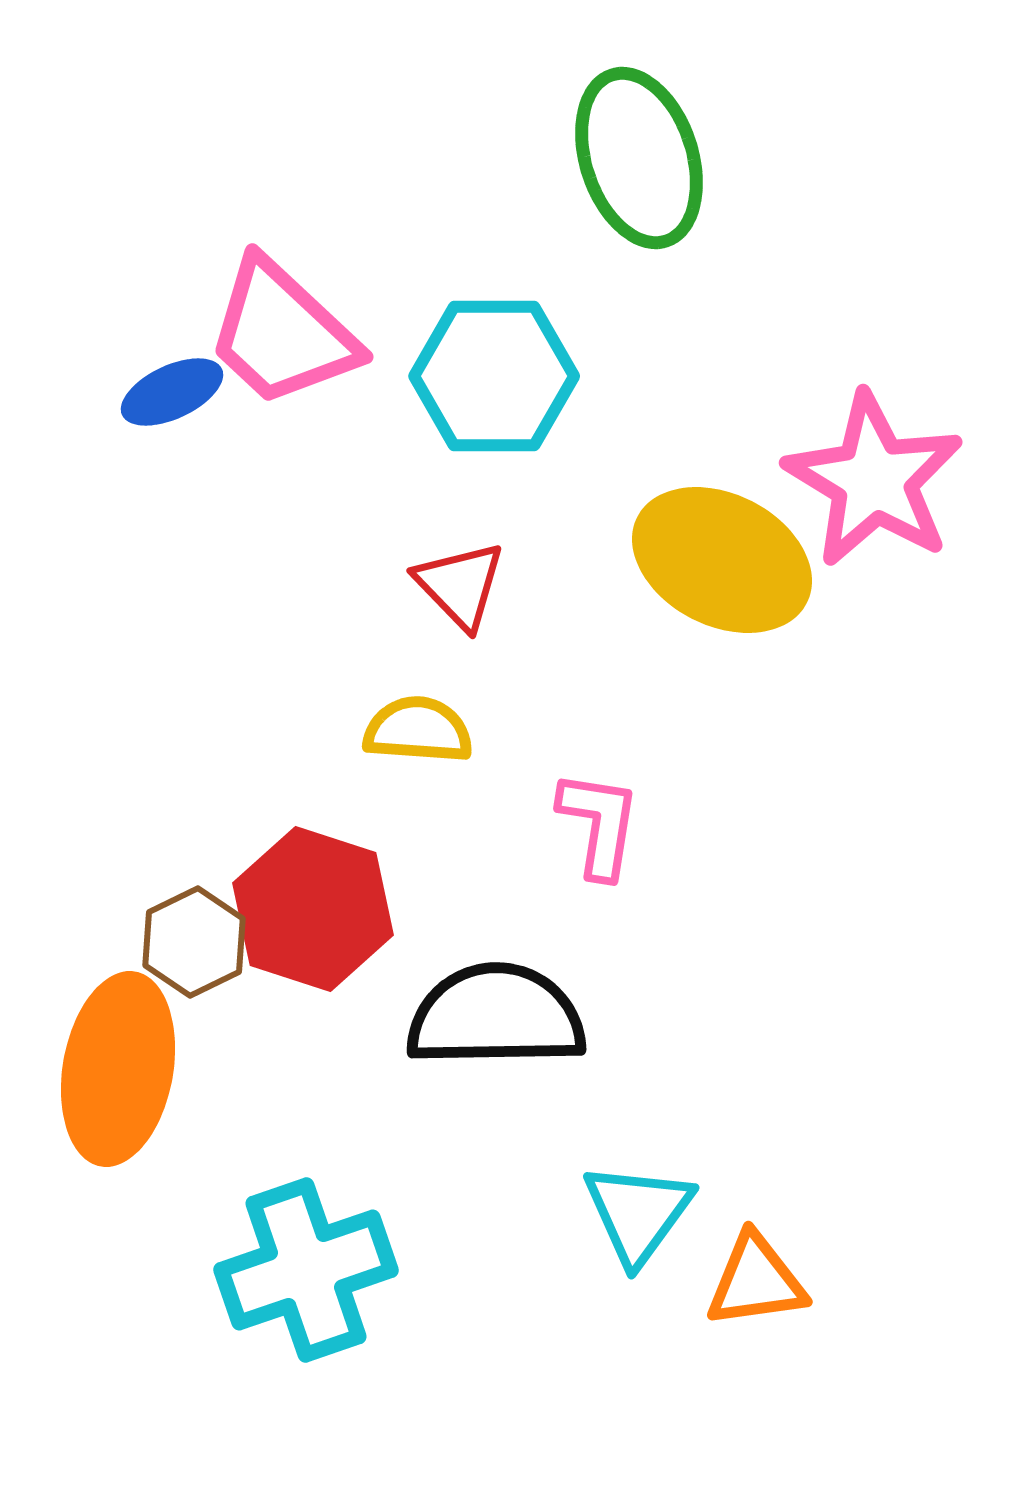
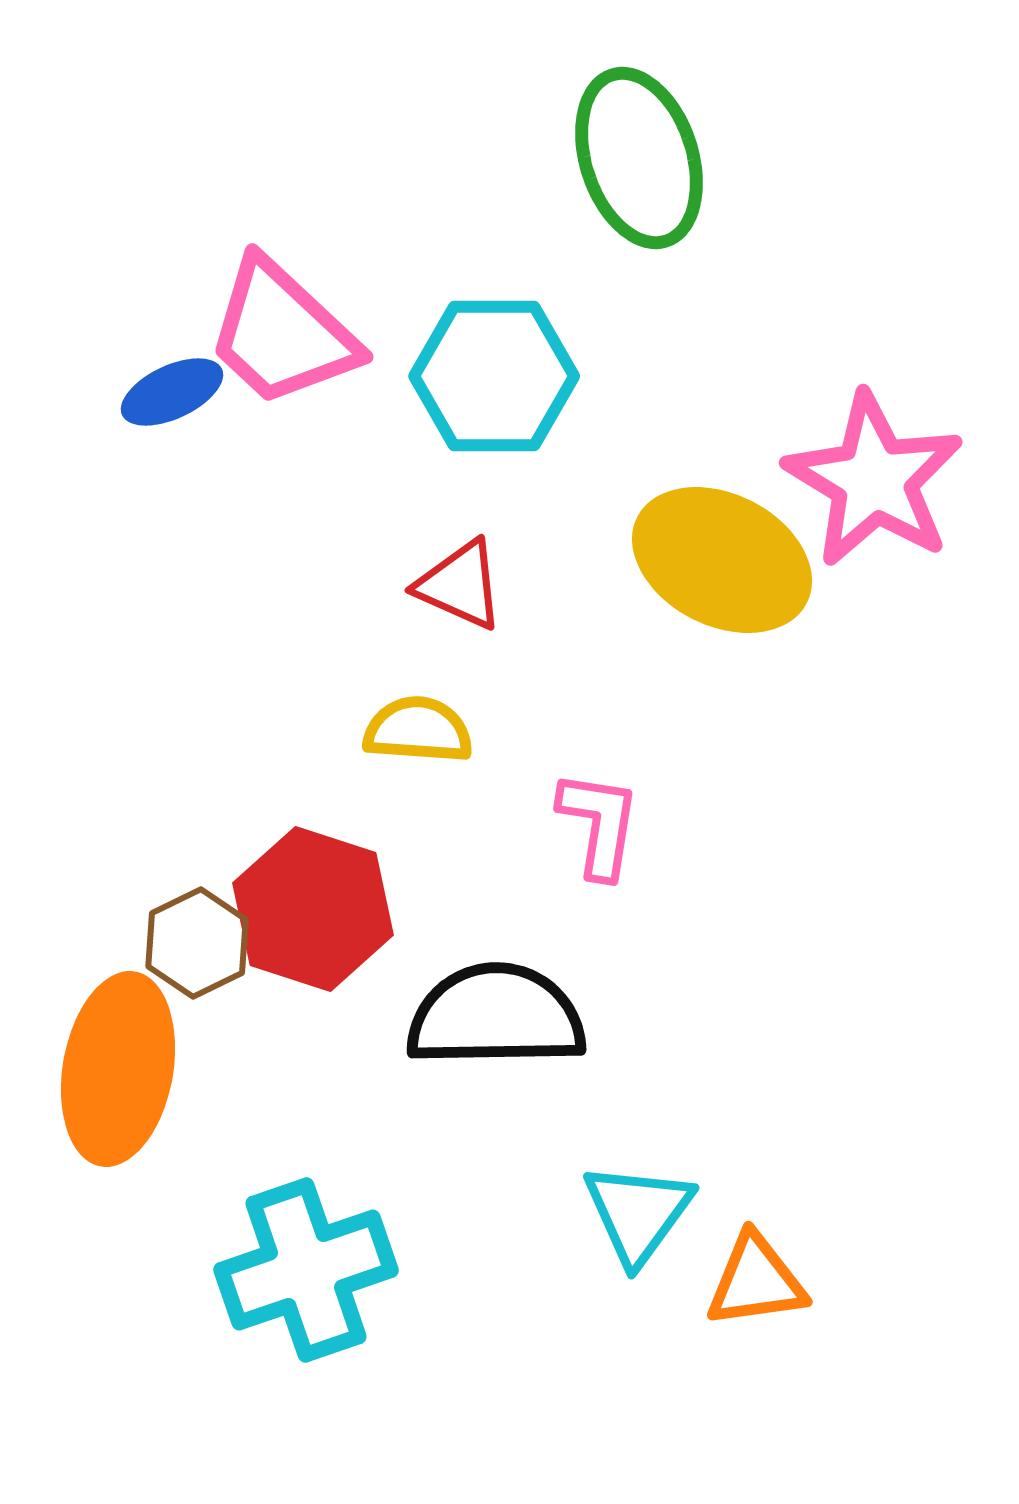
red triangle: rotated 22 degrees counterclockwise
brown hexagon: moved 3 px right, 1 px down
